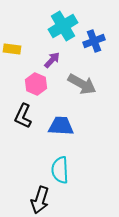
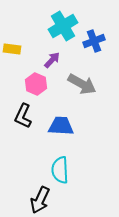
black arrow: rotated 8 degrees clockwise
